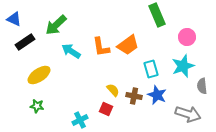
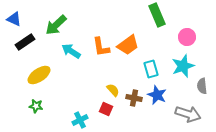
brown cross: moved 2 px down
green star: moved 1 px left
